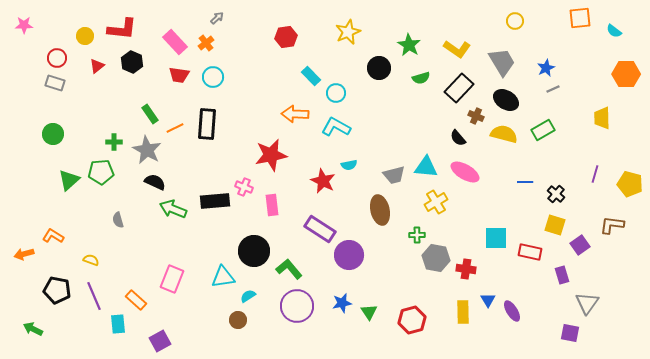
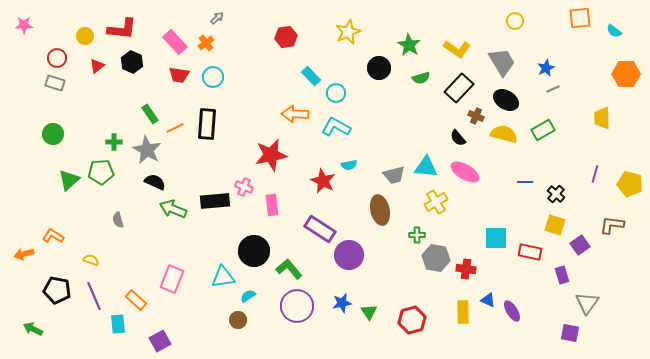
blue triangle at (488, 300): rotated 35 degrees counterclockwise
